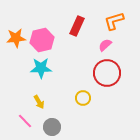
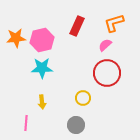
orange L-shape: moved 2 px down
cyan star: moved 1 px right
yellow arrow: moved 3 px right; rotated 24 degrees clockwise
pink line: moved 1 px right, 2 px down; rotated 49 degrees clockwise
gray circle: moved 24 px right, 2 px up
